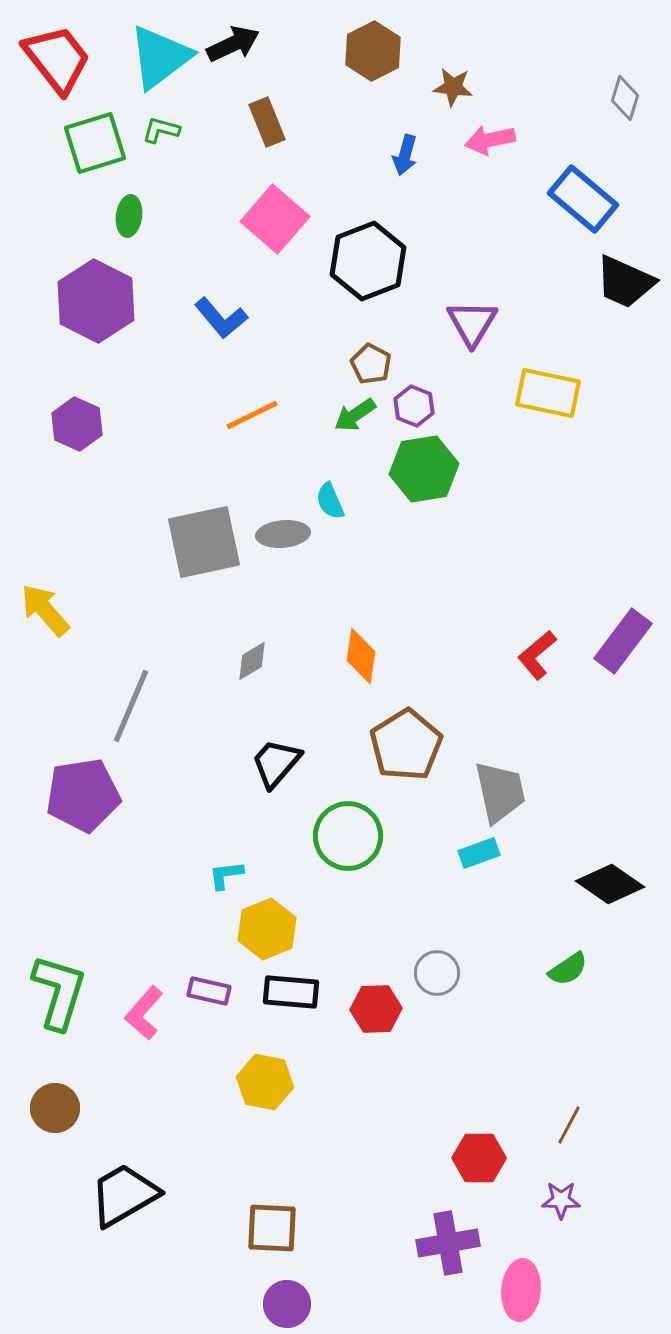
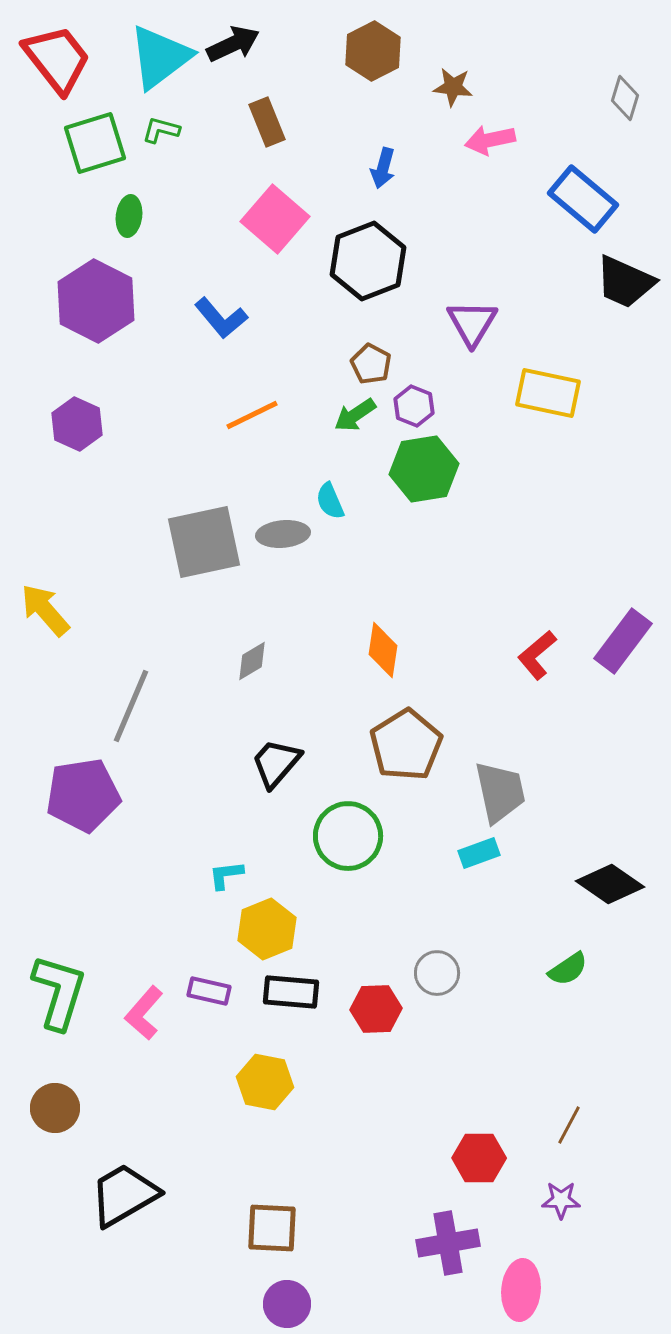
blue arrow at (405, 155): moved 22 px left, 13 px down
orange diamond at (361, 656): moved 22 px right, 6 px up
